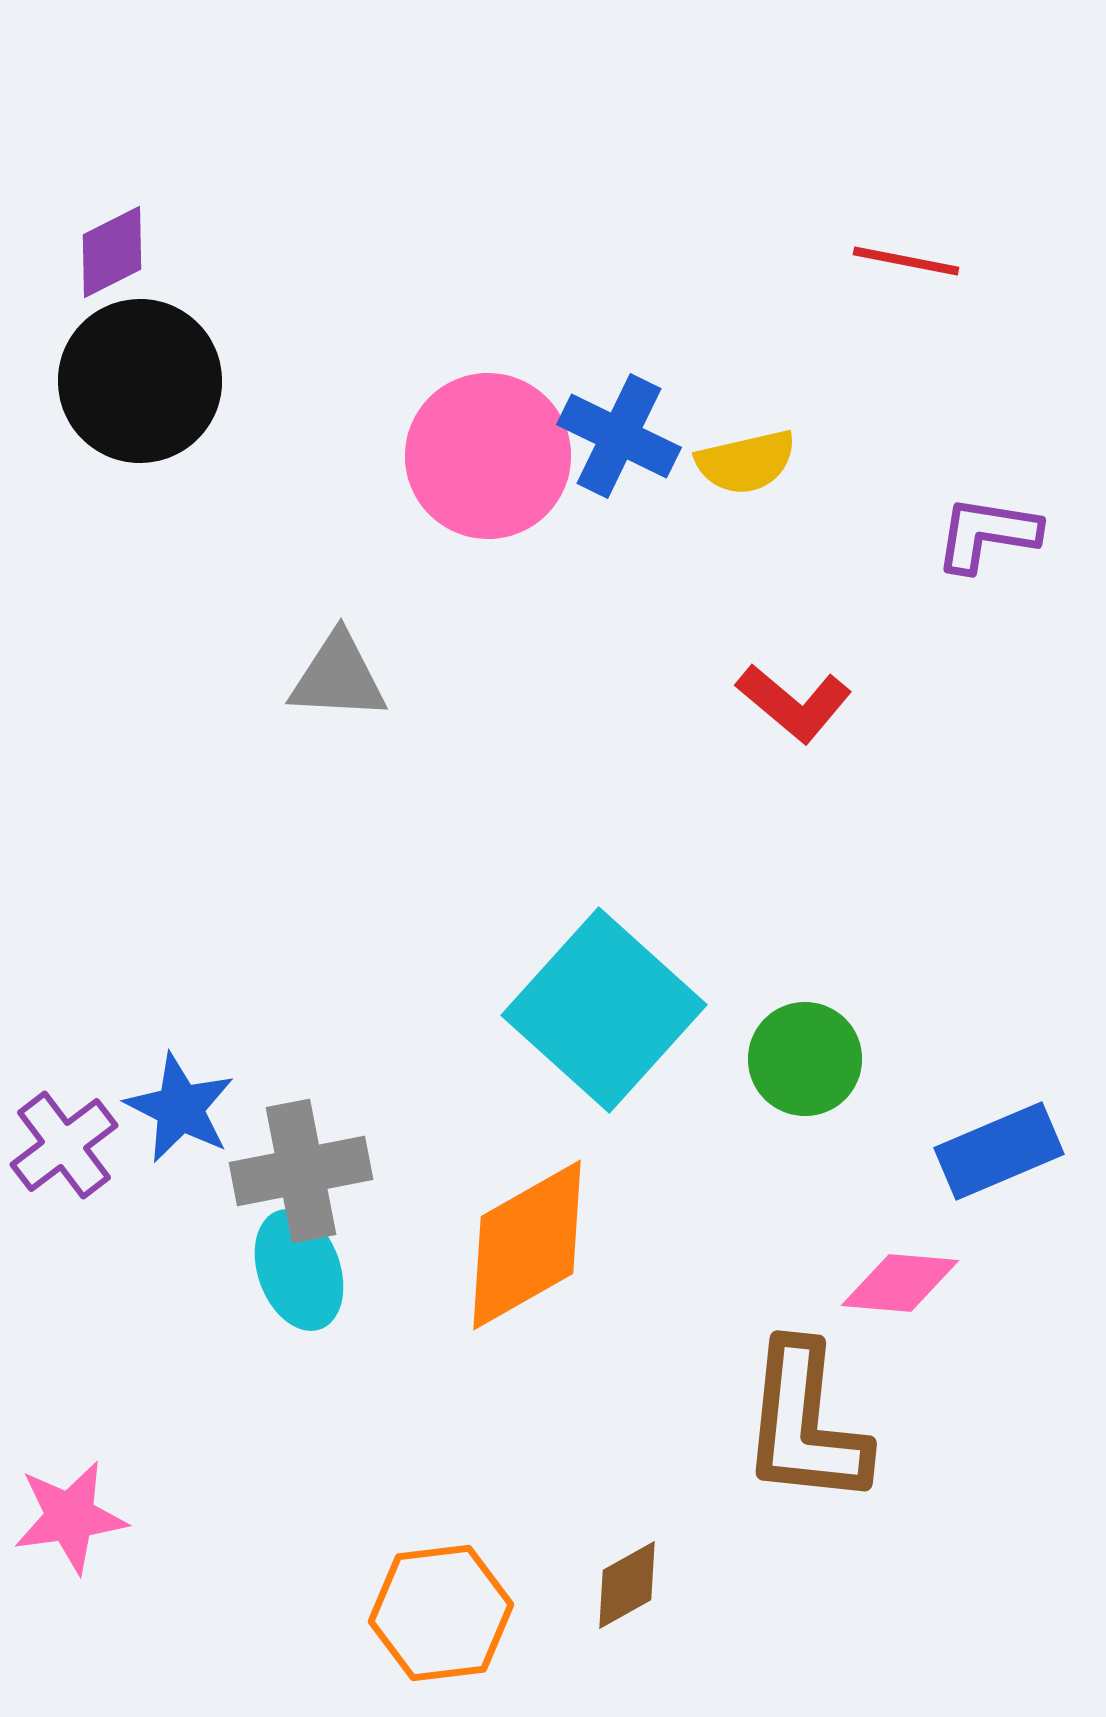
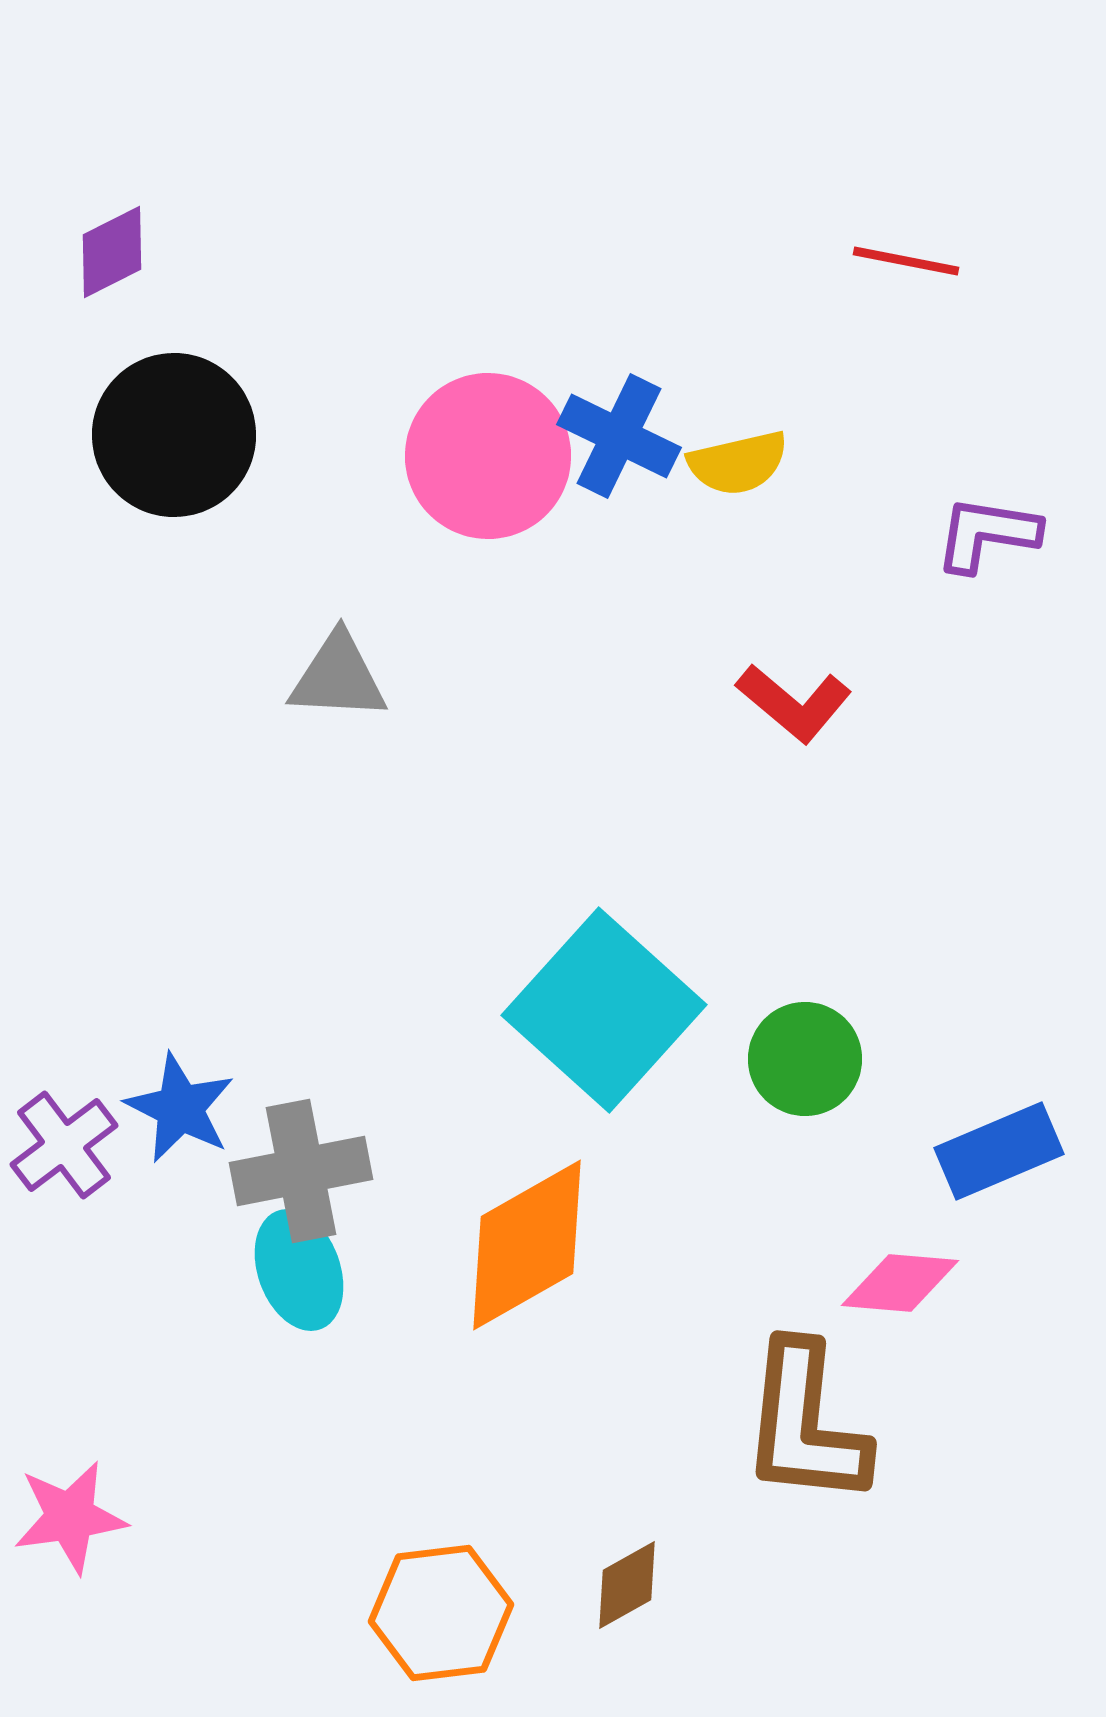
black circle: moved 34 px right, 54 px down
yellow semicircle: moved 8 px left, 1 px down
